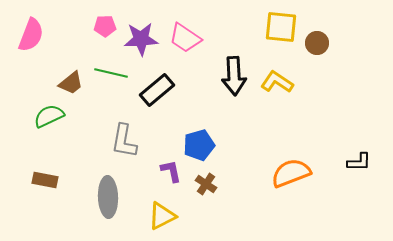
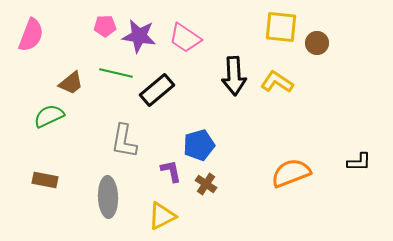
purple star: moved 2 px left, 3 px up; rotated 12 degrees clockwise
green line: moved 5 px right
